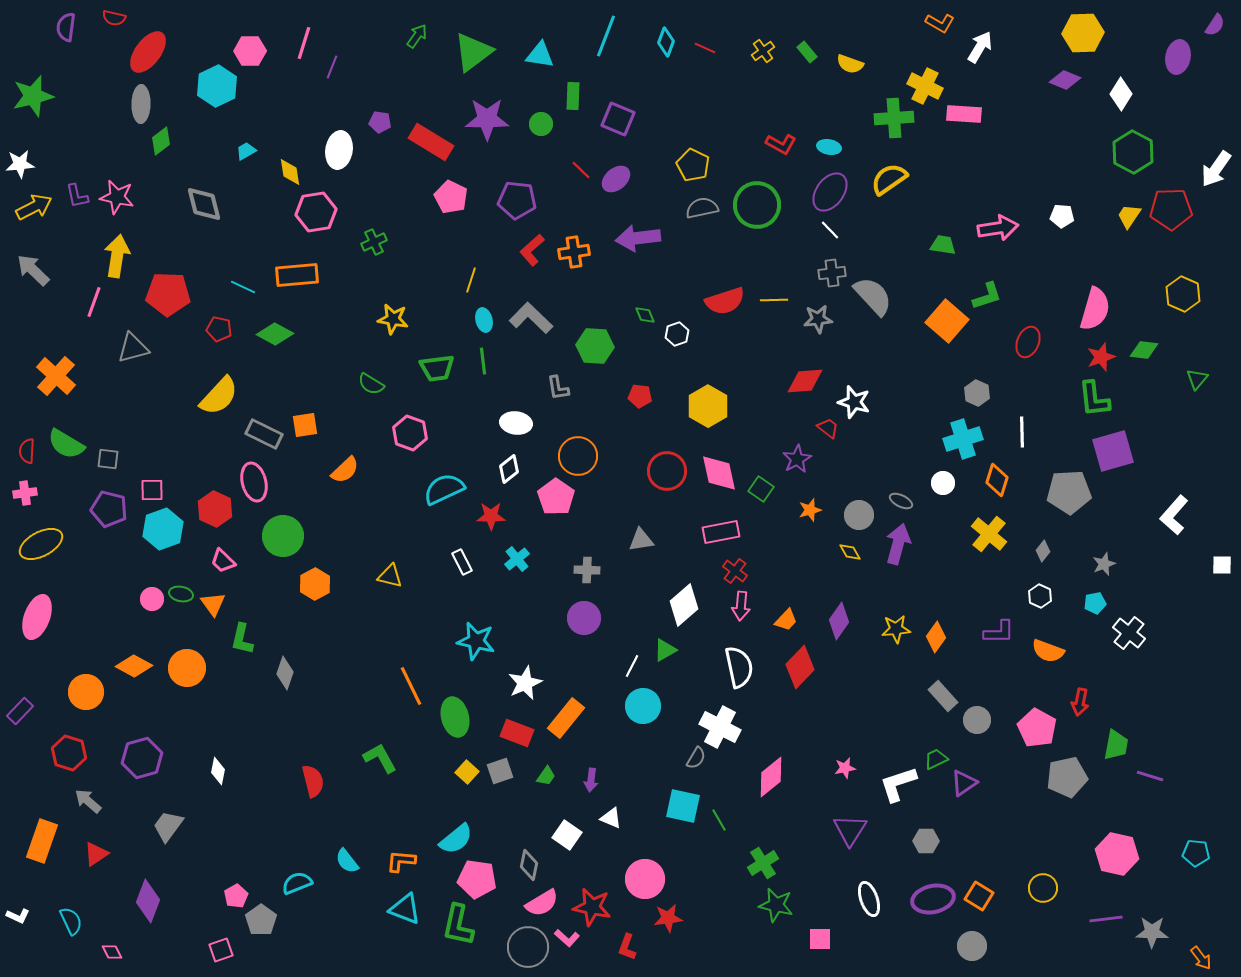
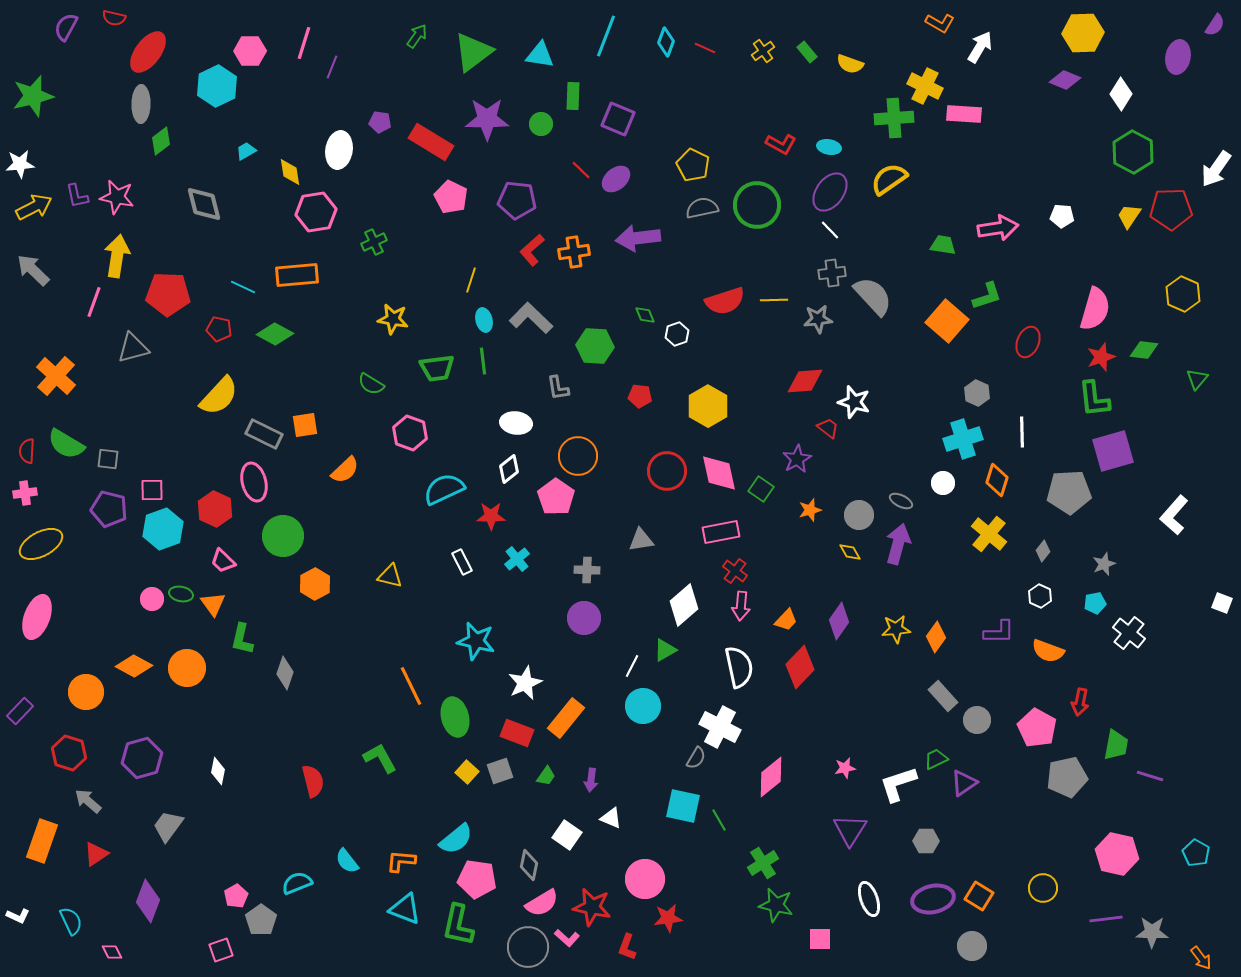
purple semicircle at (66, 27): rotated 20 degrees clockwise
white square at (1222, 565): moved 38 px down; rotated 20 degrees clockwise
cyan pentagon at (1196, 853): rotated 24 degrees clockwise
